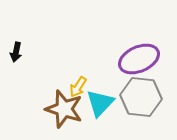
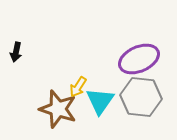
cyan triangle: moved 2 px up; rotated 8 degrees counterclockwise
brown star: moved 6 px left
